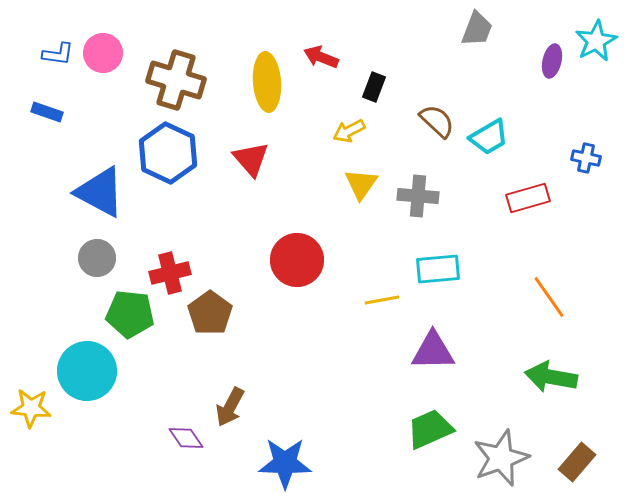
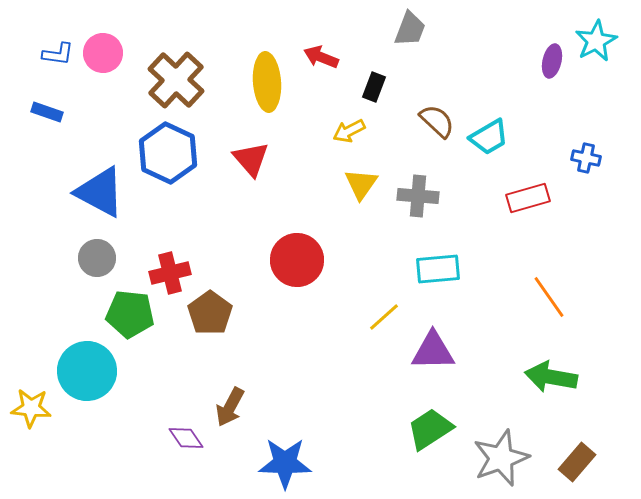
gray trapezoid: moved 67 px left
brown cross: rotated 26 degrees clockwise
yellow line: moved 2 px right, 17 px down; rotated 32 degrees counterclockwise
green trapezoid: rotated 9 degrees counterclockwise
